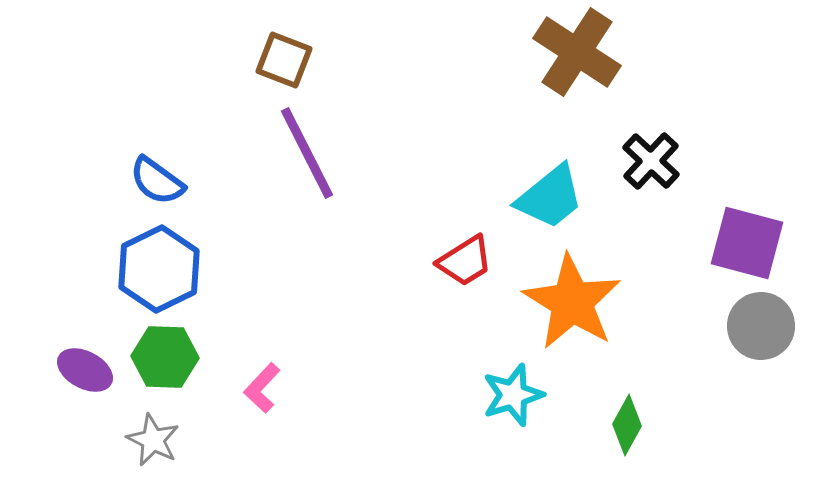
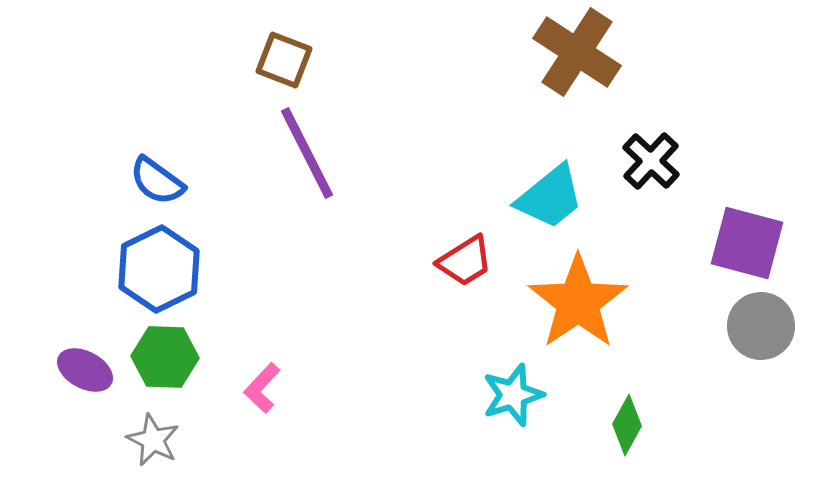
orange star: moved 6 px right; rotated 6 degrees clockwise
